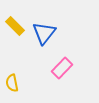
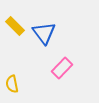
blue triangle: rotated 15 degrees counterclockwise
yellow semicircle: moved 1 px down
